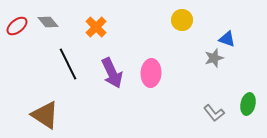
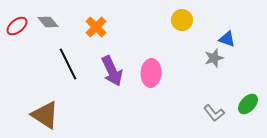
purple arrow: moved 2 px up
green ellipse: rotated 30 degrees clockwise
